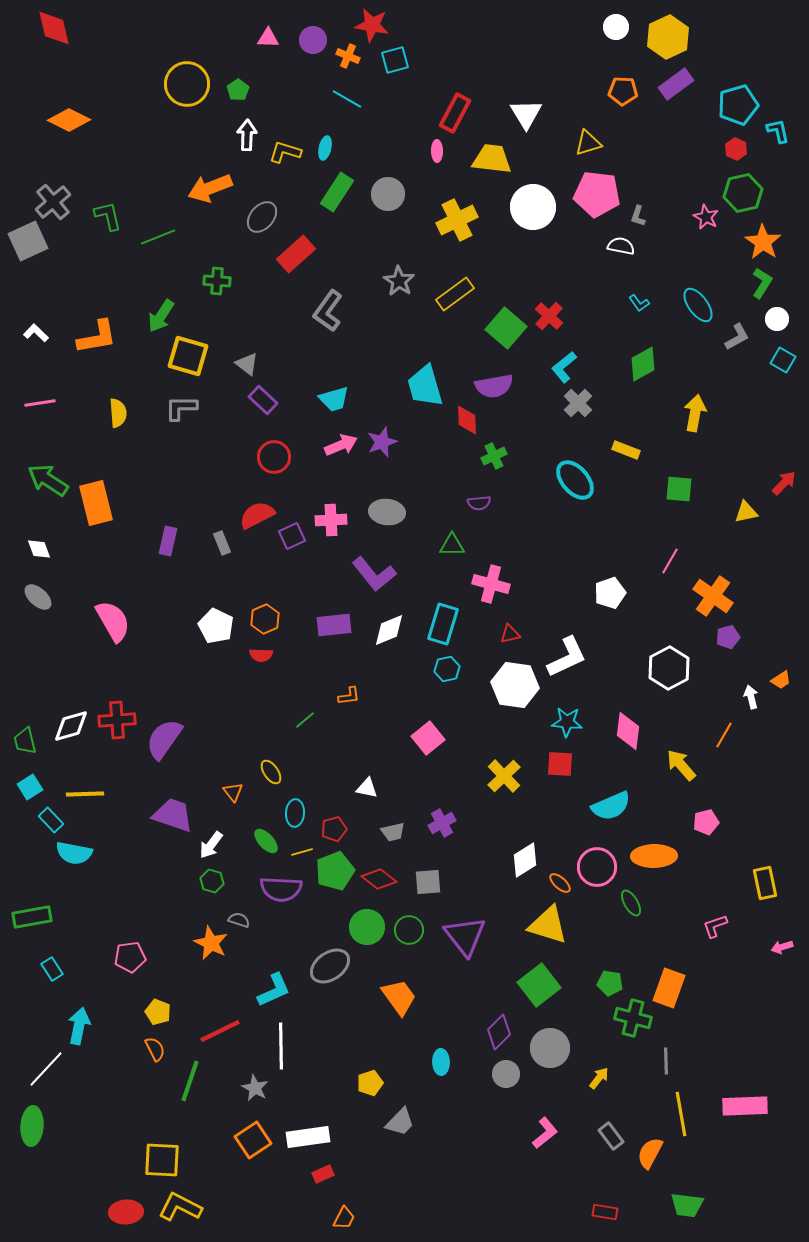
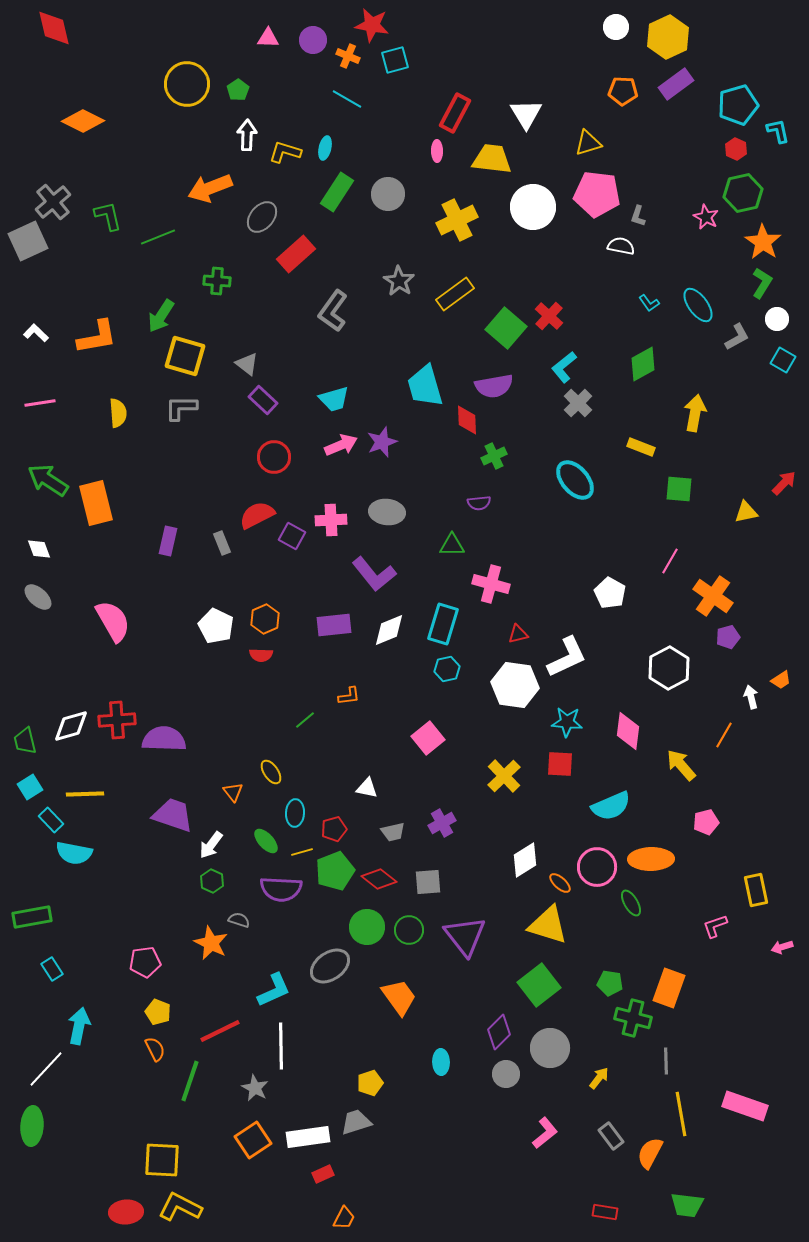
orange diamond at (69, 120): moved 14 px right, 1 px down
cyan L-shape at (639, 303): moved 10 px right
gray L-shape at (328, 311): moved 5 px right
yellow square at (188, 356): moved 3 px left
yellow rectangle at (626, 450): moved 15 px right, 3 px up
purple square at (292, 536): rotated 36 degrees counterclockwise
white pentagon at (610, 593): rotated 24 degrees counterclockwise
red triangle at (510, 634): moved 8 px right
purple semicircle at (164, 739): rotated 57 degrees clockwise
orange ellipse at (654, 856): moved 3 px left, 3 px down
green hexagon at (212, 881): rotated 10 degrees clockwise
yellow rectangle at (765, 883): moved 9 px left, 7 px down
pink pentagon at (130, 957): moved 15 px right, 5 px down
pink rectangle at (745, 1106): rotated 21 degrees clockwise
gray trapezoid at (400, 1122): moved 44 px left; rotated 152 degrees counterclockwise
